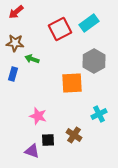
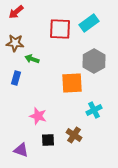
red square: rotated 30 degrees clockwise
blue rectangle: moved 3 px right, 4 px down
cyan cross: moved 5 px left, 4 px up
purple triangle: moved 11 px left, 1 px up
